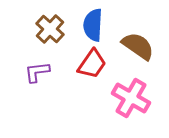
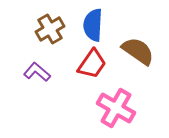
brown cross: rotated 16 degrees clockwise
brown semicircle: moved 5 px down
purple L-shape: rotated 48 degrees clockwise
pink cross: moved 15 px left, 10 px down
